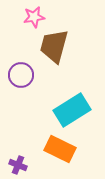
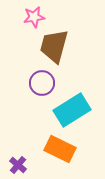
purple circle: moved 21 px right, 8 px down
purple cross: rotated 18 degrees clockwise
